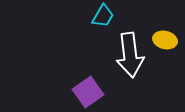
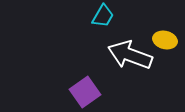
white arrow: rotated 117 degrees clockwise
purple square: moved 3 px left
